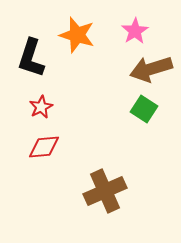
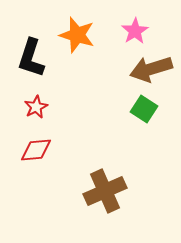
red star: moved 5 px left
red diamond: moved 8 px left, 3 px down
